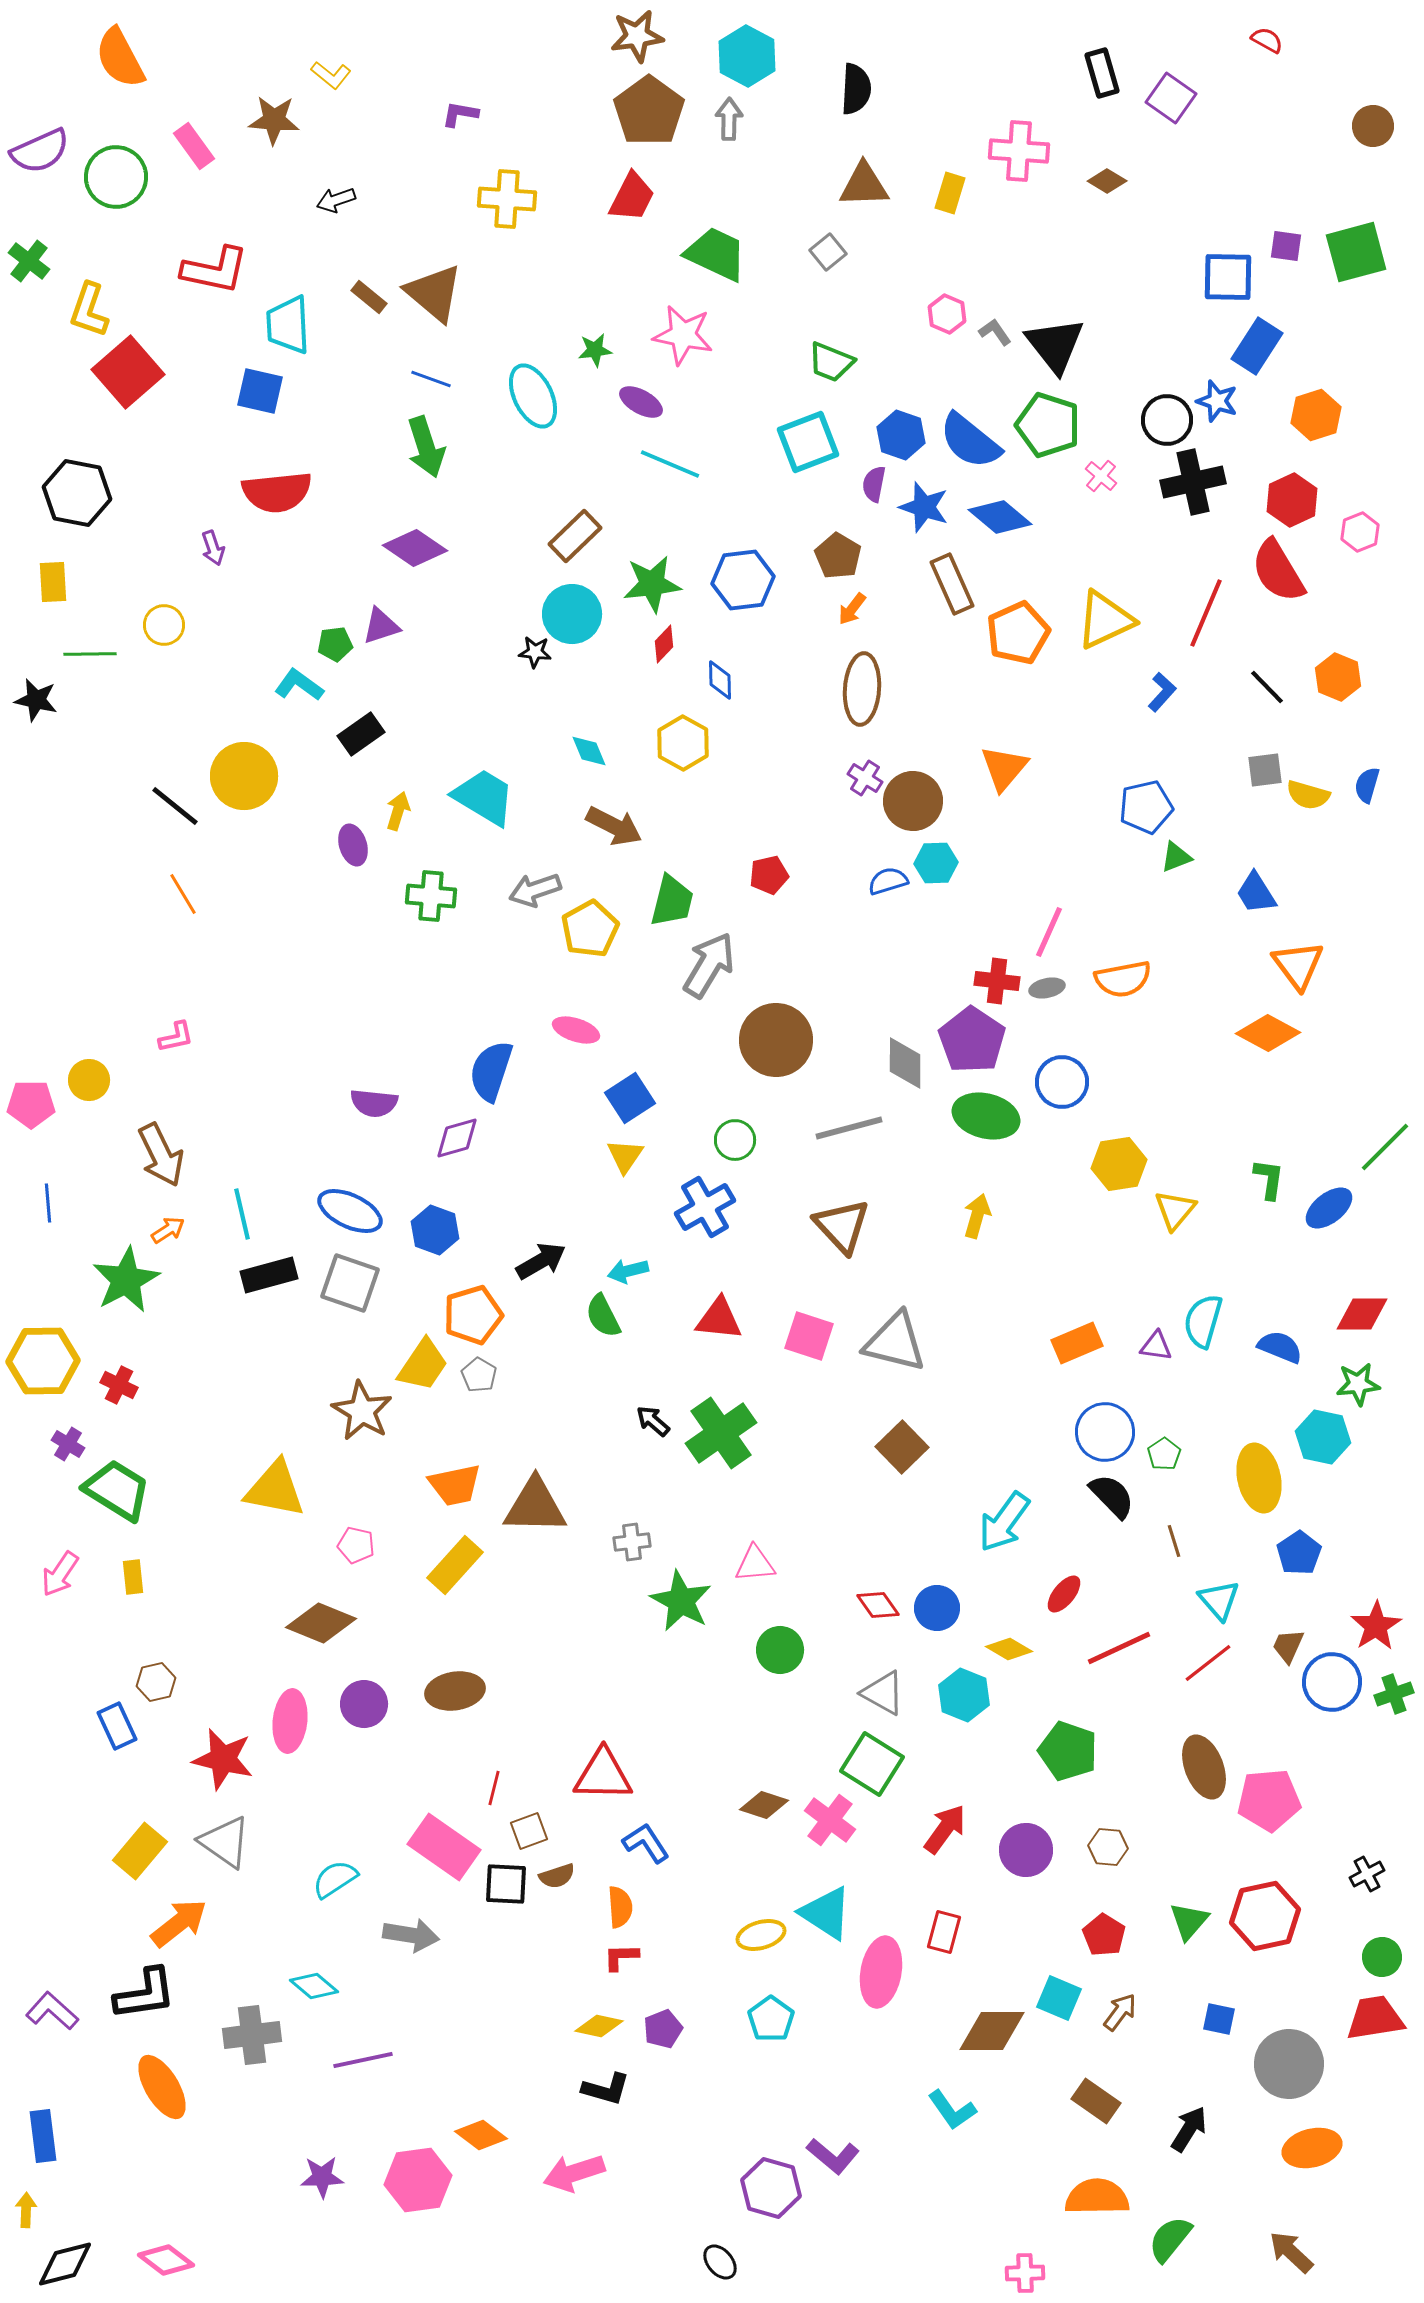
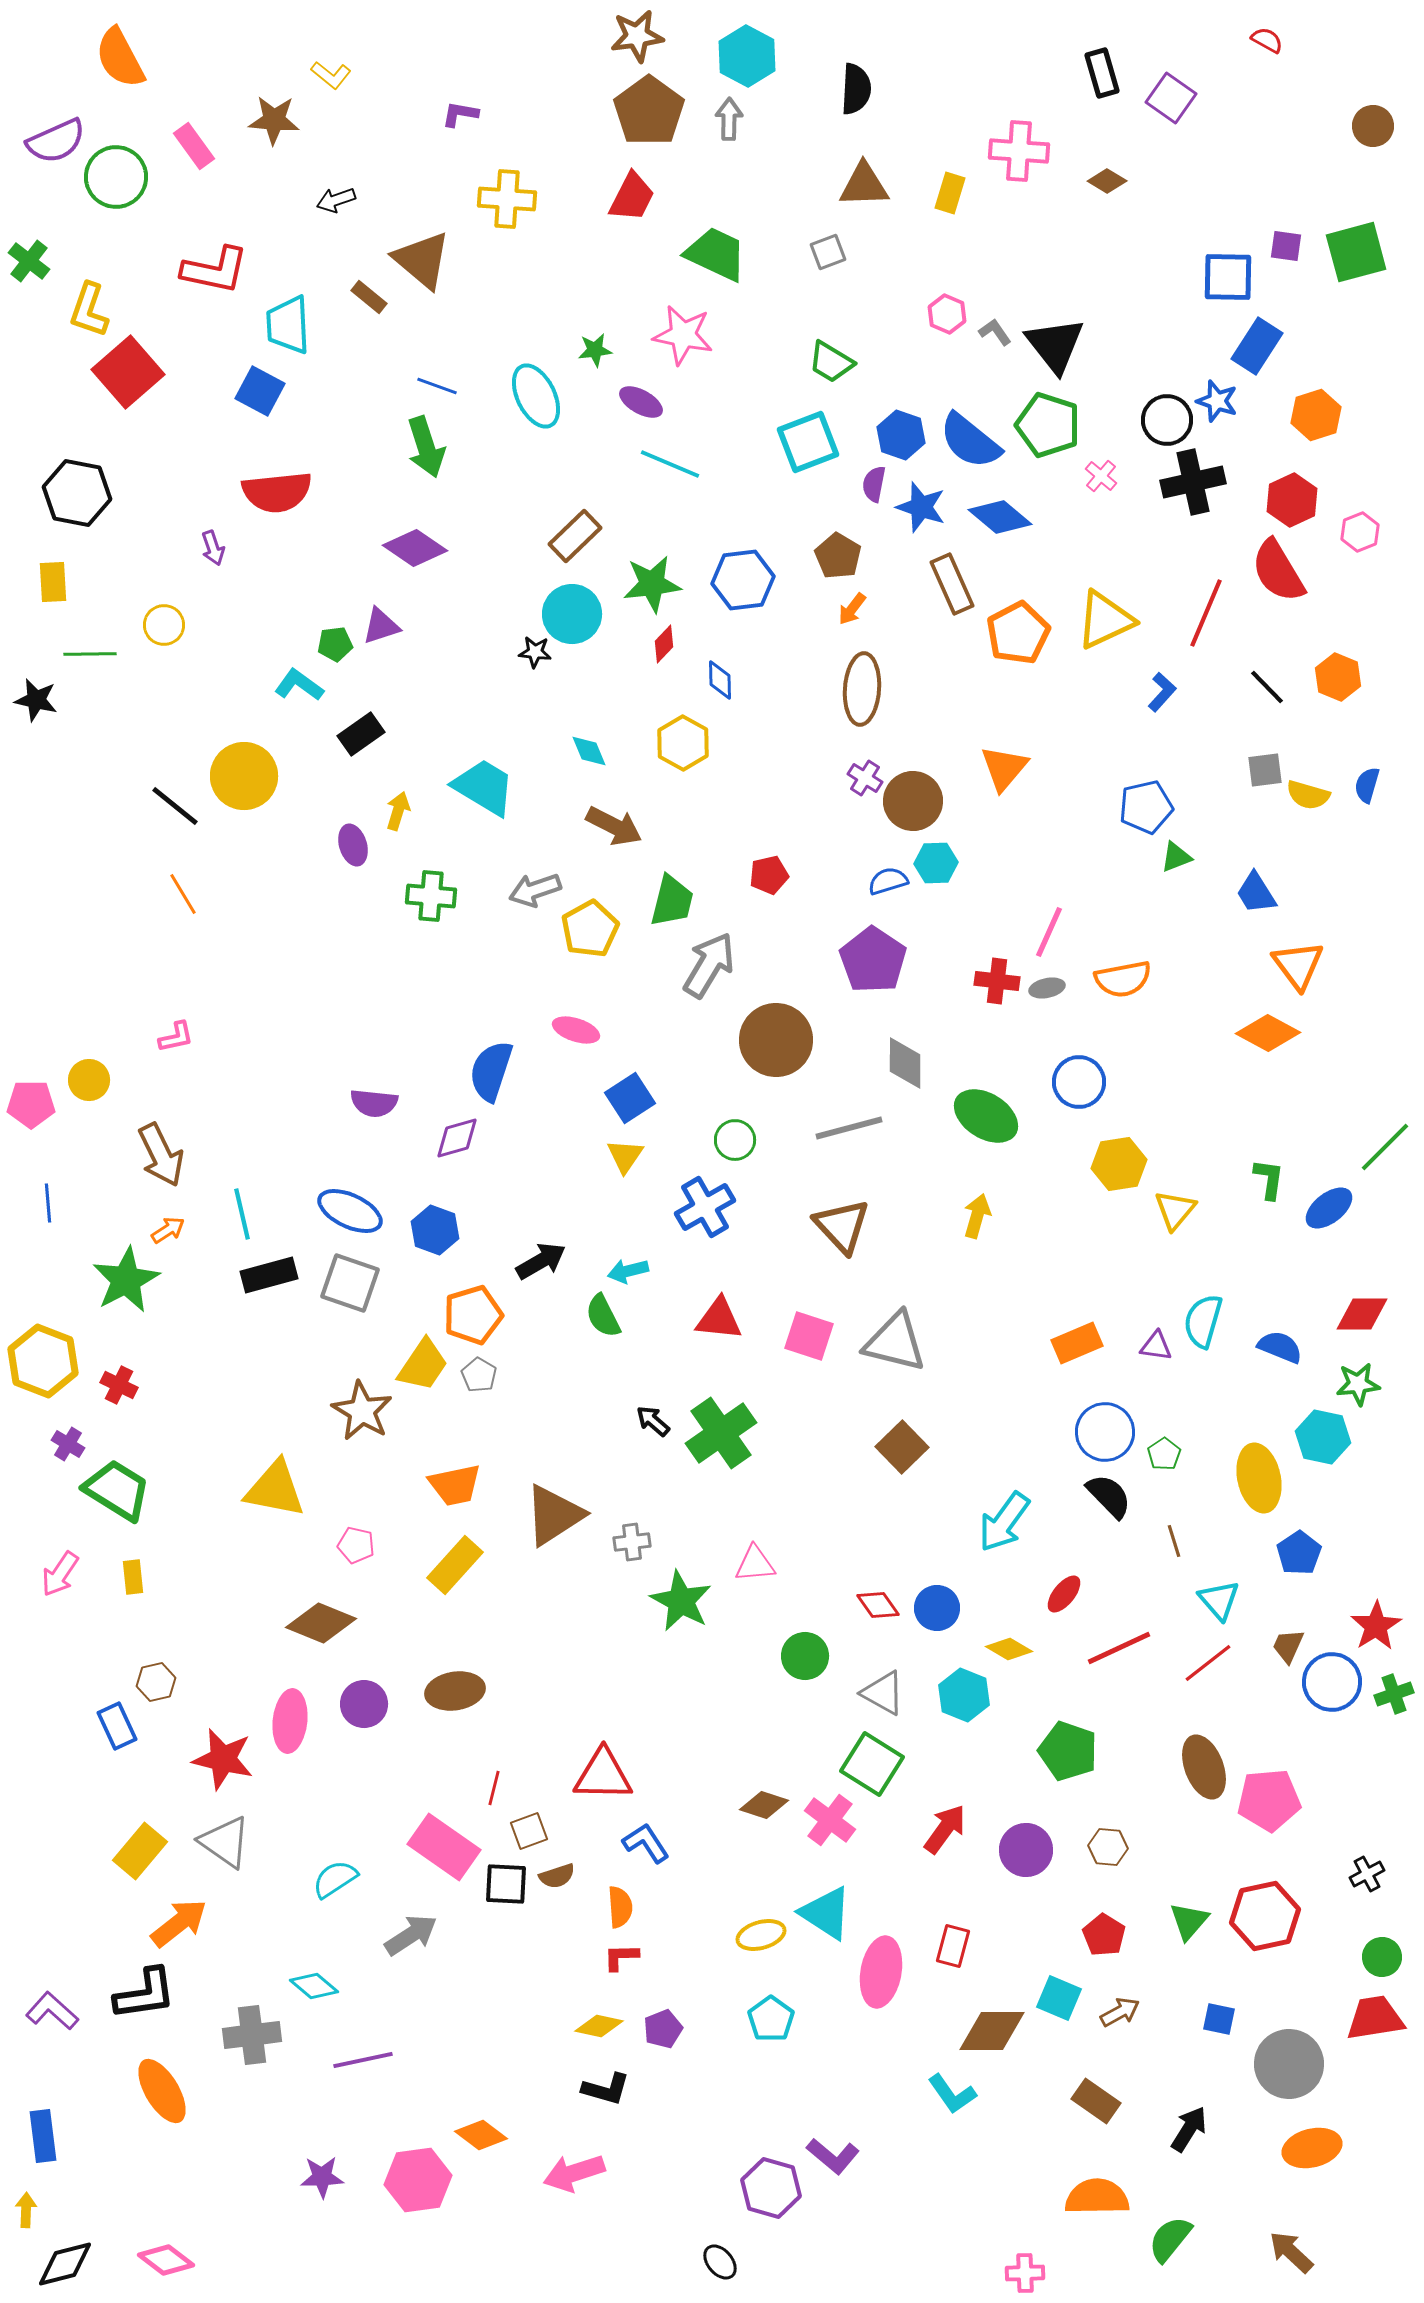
purple semicircle at (40, 151): moved 16 px right, 10 px up
gray square at (828, 252): rotated 18 degrees clockwise
brown triangle at (434, 293): moved 12 px left, 33 px up
green trapezoid at (831, 362): rotated 9 degrees clockwise
blue line at (431, 379): moved 6 px right, 7 px down
blue square at (260, 391): rotated 15 degrees clockwise
cyan ellipse at (533, 396): moved 3 px right
blue star at (924, 507): moved 3 px left
orange pentagon at (1018, 633): rotated 4 degrees counterclockwise
cyan trapezoid at (484, 797): moved 10 px up
purple pentagon at (972, 1040): moved 99 px left, 80 px up
blue circle at (1062, 1082): moved 17 px right
green ellipse at (986, 1116): rotated 18 degrees clockwise
yellow hexagon at (43, 1361): rotated 22 degrees clockwise
black semicircle at (1112, 1496): moved 3 px left
brown triangle at (535, 1506): moved 19 px right, 9 px down; rotated 34 degrees counterclockwise
green circle at (780, 1650): moved 25 px right, 6 px down
red rectangle at (944, 1932): moved 9 px right, 14 px down
gray arrow at (411, 1935): rotated 42 degrees counterclockwise
brown arrow at (1120, 2012): rotated 24 degrees clockwise
orange ellipse at (162, 2087): moved 4 px down
cyan L-shape at (952, 2110): moved 16 px up
